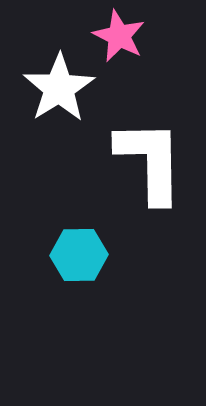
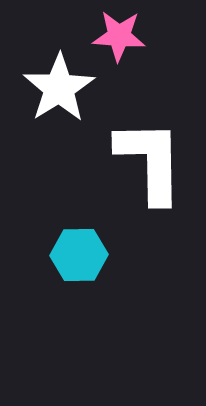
pink star: rotated 22 degrees counterclockwise
